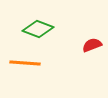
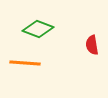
red semicircle: rotated 78 degrees counterclockwise
